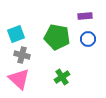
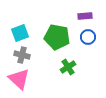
cyan square: moved 4 px right, 1 px up
blue circle: moved 2 px up
green cross: moved 6 px right, 10 px up
